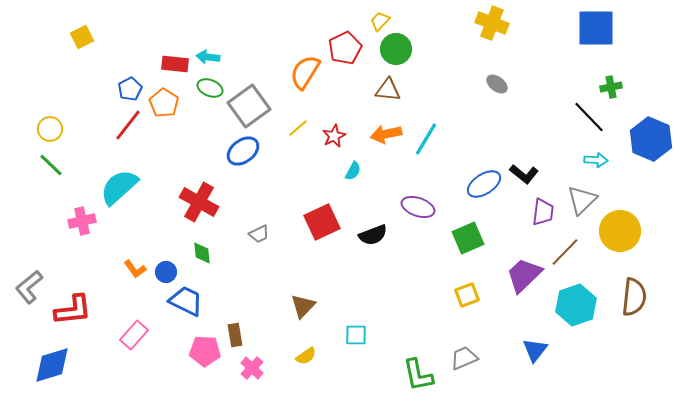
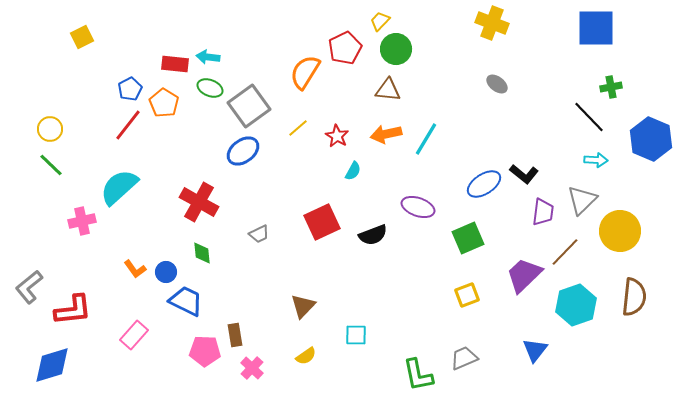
red star at (334, 136): moved 3 px right; rotated 15 degrees counterclockwise
